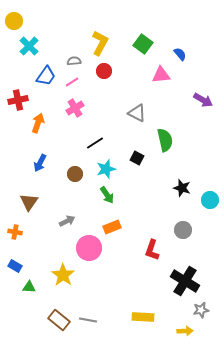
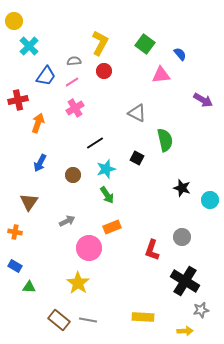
green square: moved 2 px right
brown circle: moved 2 px left, 1 px down
gray circle: moved 1 px left, 7 px down
yellow star: moved 15 px right, 8 px down
